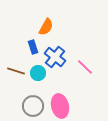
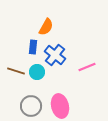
blue rectangle: rotated 24 degrees clockwise
blue cross: moved 2 px up
pink line: moved 2 px right; rotated 66 degrees counterclockwise
cyan circle: moved 1 px left, 1 px up
gray circle: moved 2 px left
